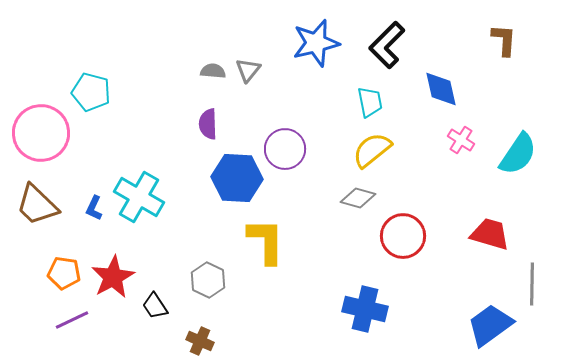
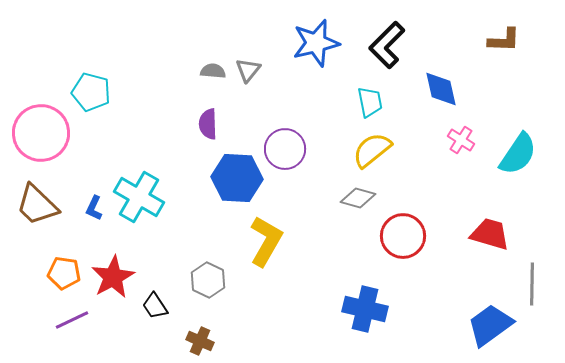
brown L-shape: rotated 88 degrees clockwise
yellow L-shape: rotated 30 degrees clockwise
